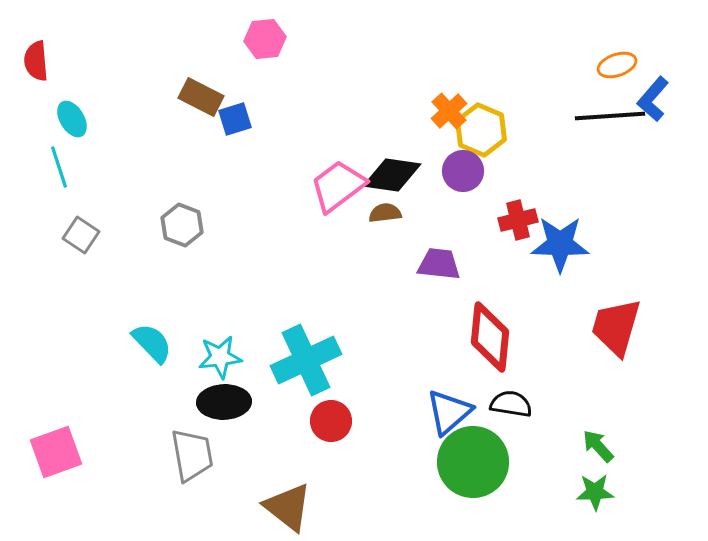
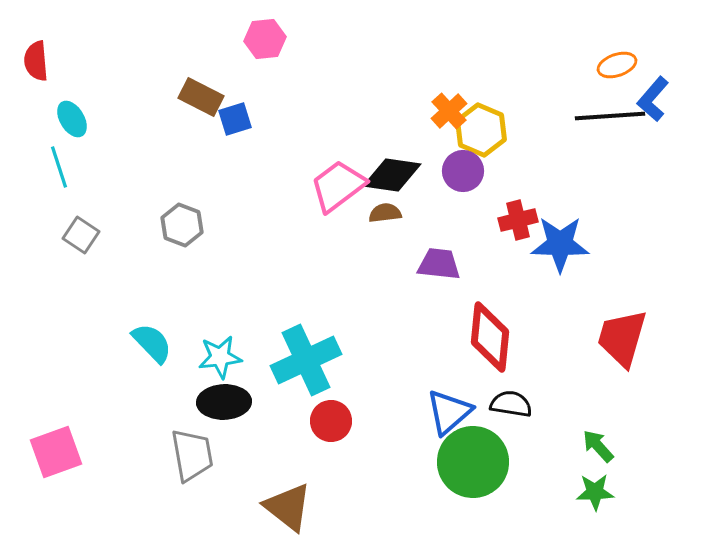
red trapezoid: moved 6 px right, 11 px down
